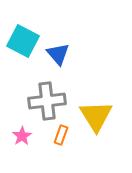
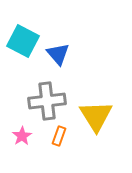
orange rectangle: moved 2 px left, 1 px down
